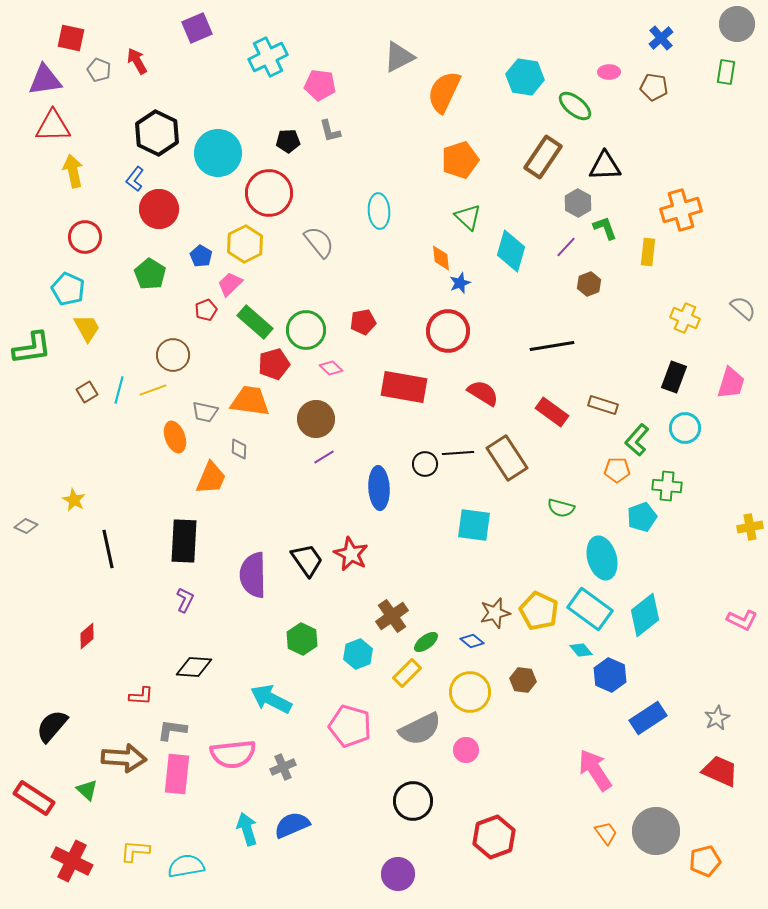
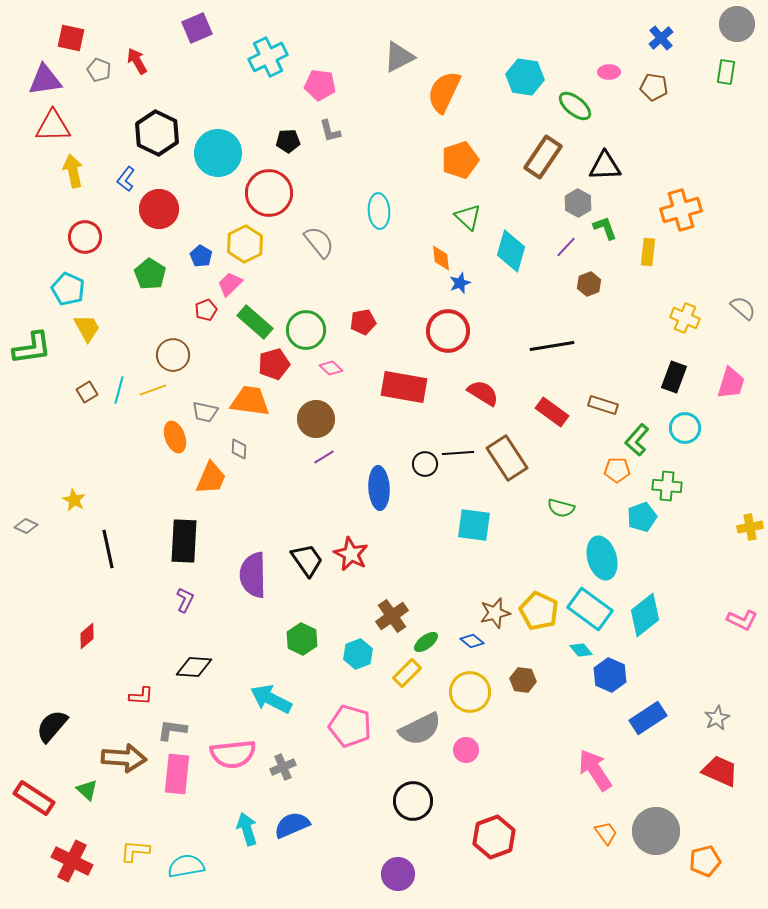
blue L-shape at (135, 179): moved 9 px left
